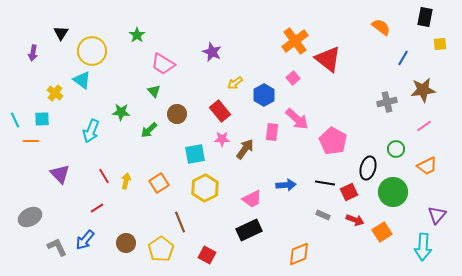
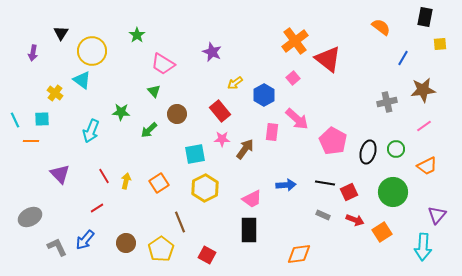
black ellipse at (368, 168): moved 16 px up
black rectangle at (249, 230): rotated 65 degrees counterclockwise
orange diamond at (299, 254): rotated 15 degrees clockwise
